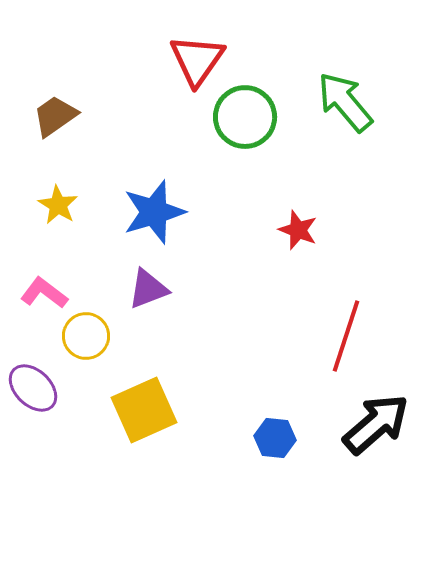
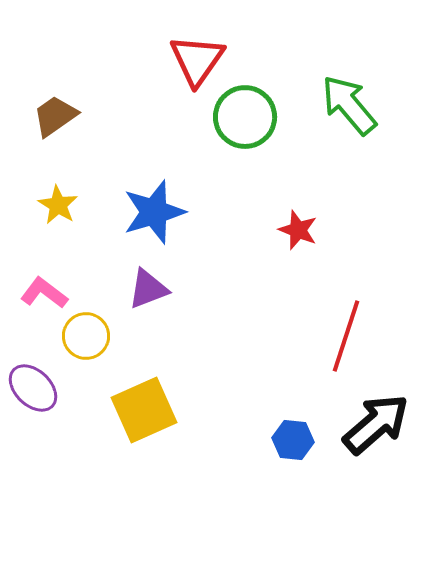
green arrow: moved 4 px right, 3 px down
blue hexagon: moved 18 px right, 2 px down
